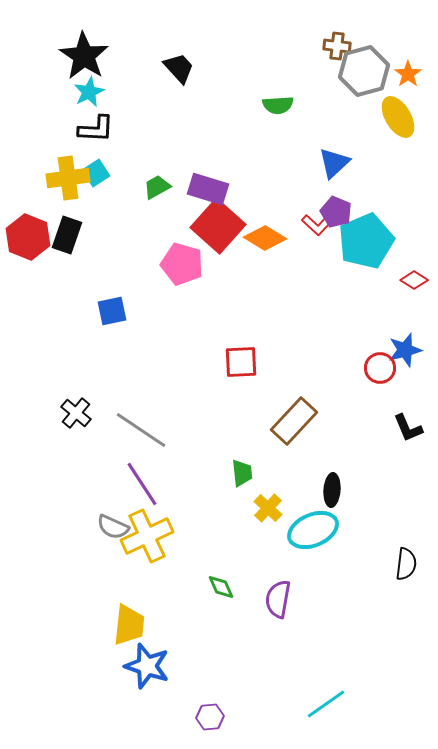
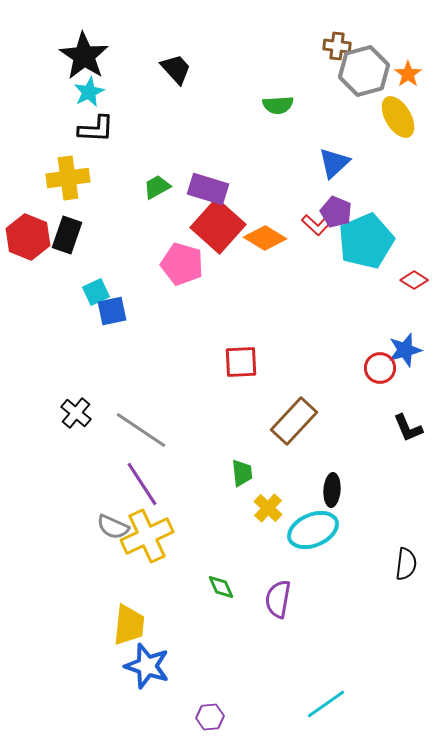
black trapezoid at (179, 68): moved 3 px left, 1 px down
cyan square at (96, 173): moved 119 px down; rotated 8 degrees clockwise
